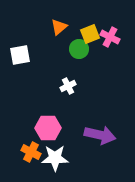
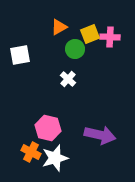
orange triangle: rotated 12 degrees clockwise
pink cross: rotated 24 degrees counterclockwise
green circle: moved 4 px left
white cross: moved 7 px up; rotated 21 degrees counterclockwise
pink hexagon: rotated 15 degrees clockwise
white star: rotated 16 degrees counterclockwise
